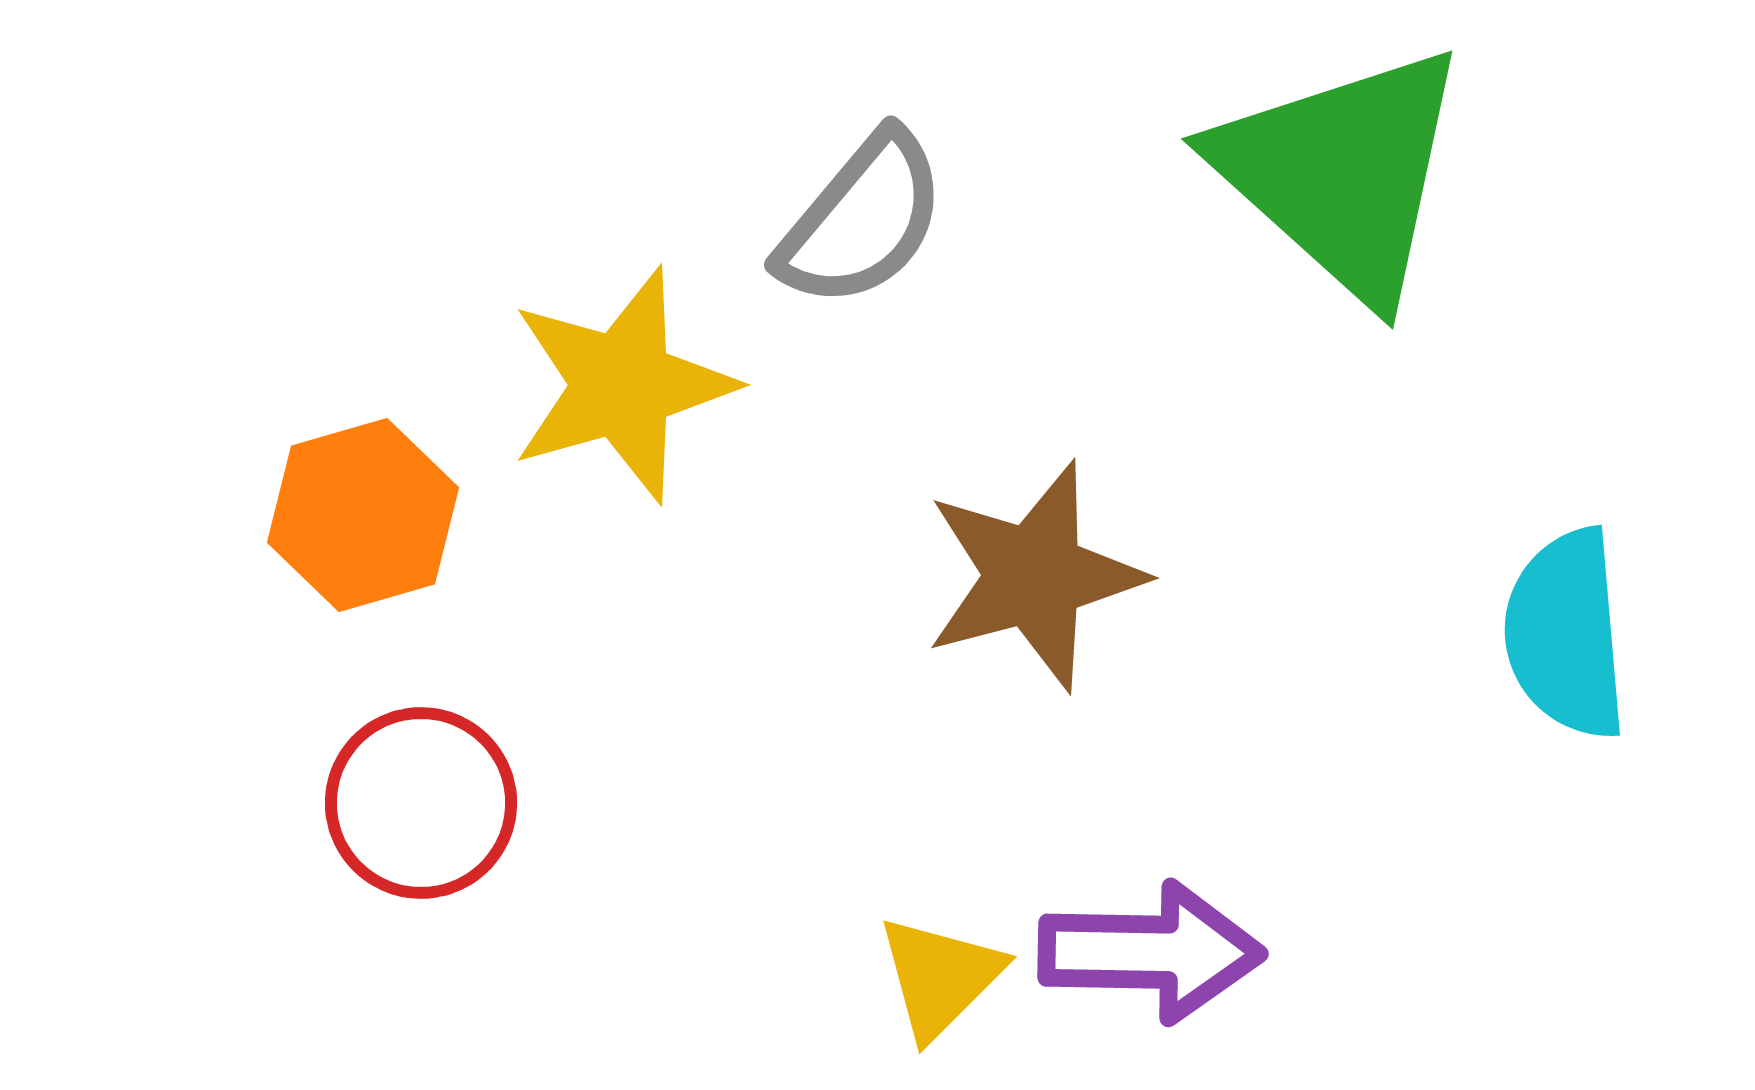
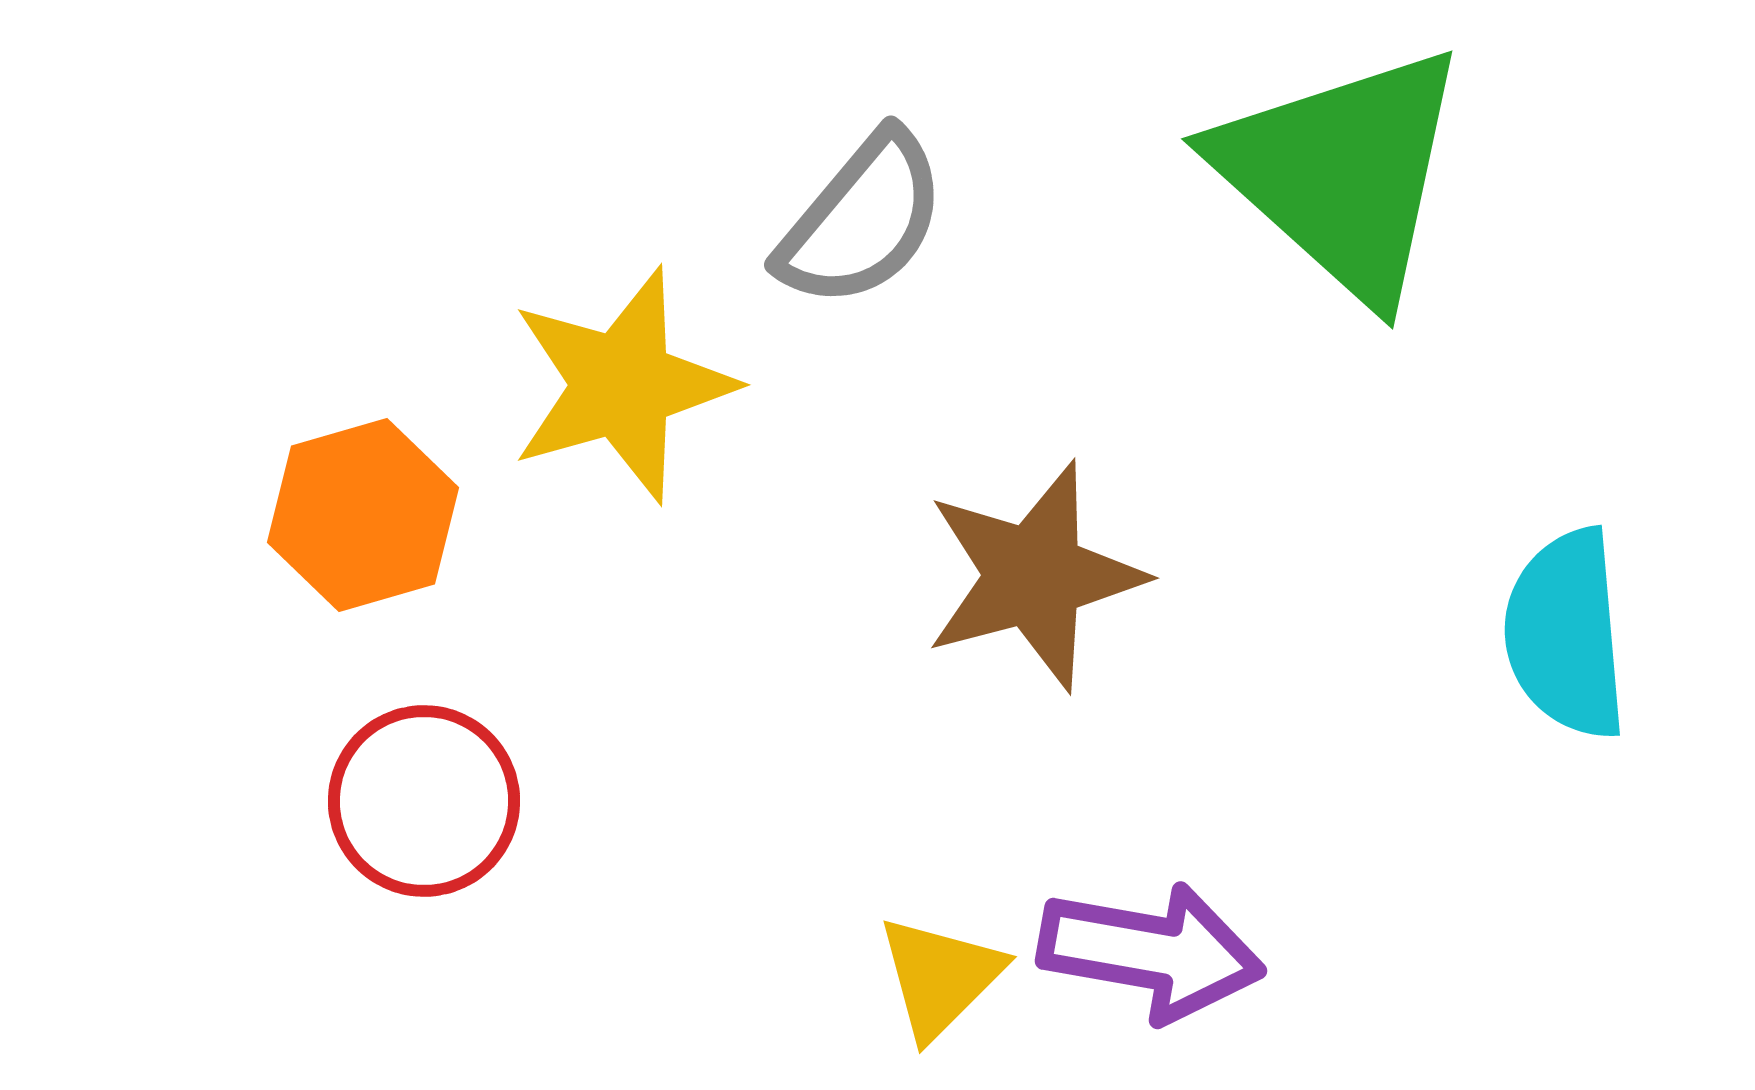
red circle: moved 3 px right, 2 px up
purple arrow: rotated 9 degrees clockwise
